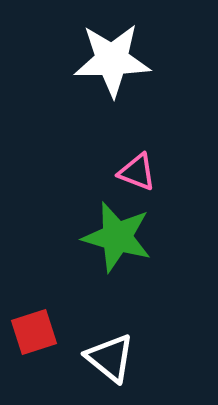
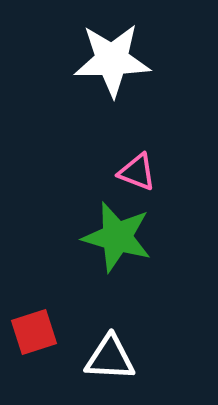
white triangle: rotated 36 degrees counterclockwise
